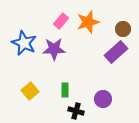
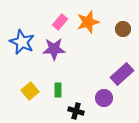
pink rectangle: moved 1 px left, 1 px down
blue star: moved 2 px left, 1 px up
purple rectangle: moved 6 px right, 22 px down
green rectangle: moved 7 px left
purple circle: moved 1 px right, 1 px up
